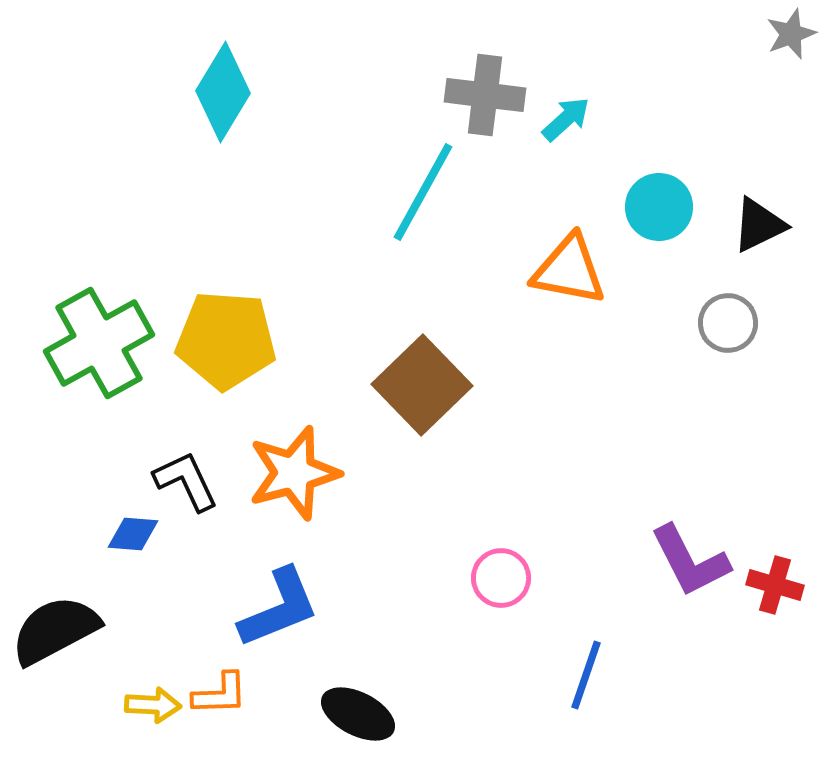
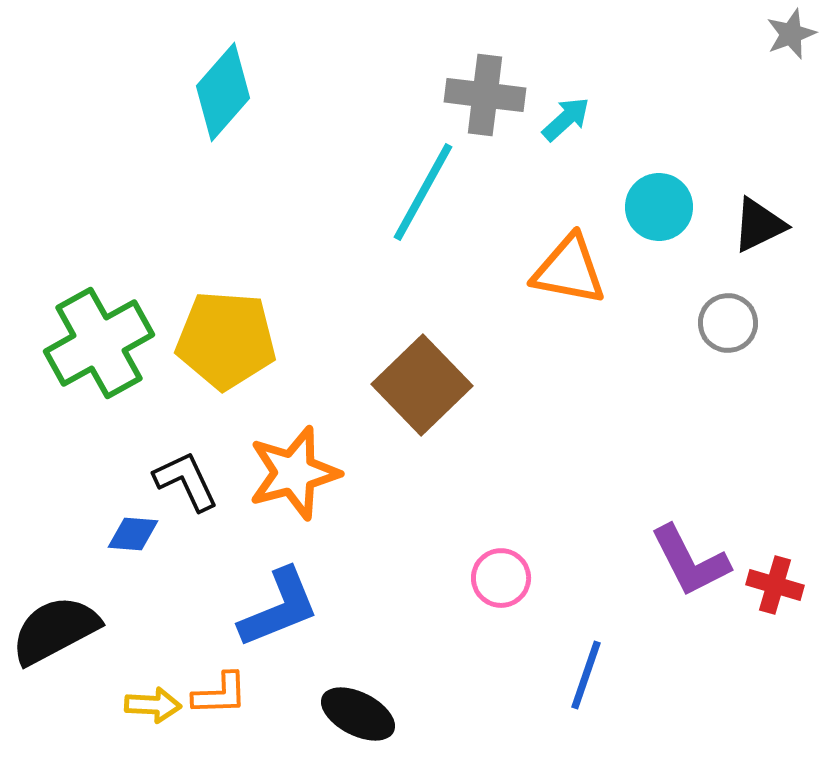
cyan diamond: rotated 10 degrees clockwise
